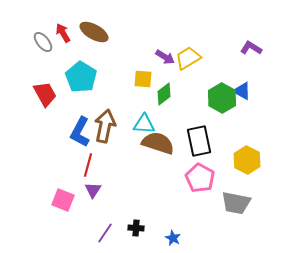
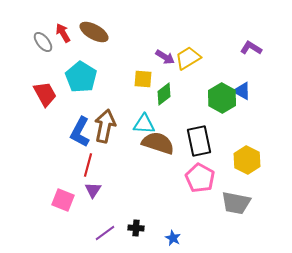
purple line: rotated 20 degrees clockwise
